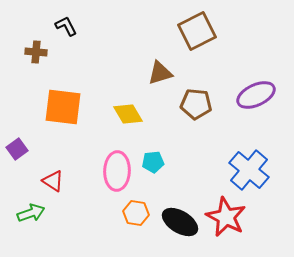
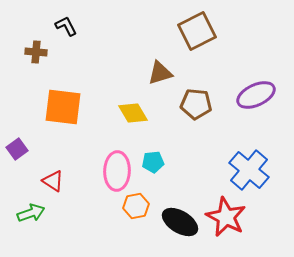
yellow diamond: moved 5 px right, 1 px up
orange hexagon: moved 7 px up; rotated 20 degrees counterclockwise
